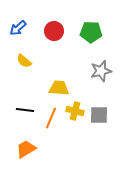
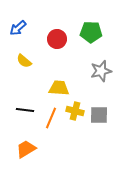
red circle: moved 3 px right, 8 px down
